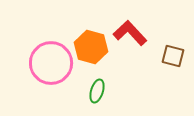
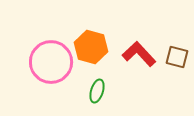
red L-shape: moved 9 px right, 21 px down
brown square: moved 4 px right, 1 px down
pink circle: moved 1 px up
